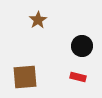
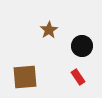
brown star: moved 11 px right, 10 px down
red rectangle: rotated 42 degrees clockwise
